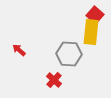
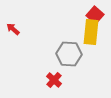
red arrow: moved 6 px left, 21 px up
